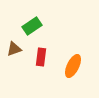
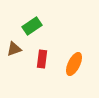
red rectangle: moved 1 px right, 2 px down
orange ellipse: moved 1 px right, 2 px up
